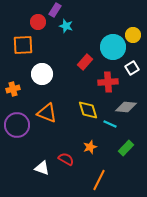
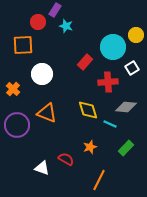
yellow circle: moved 3 px right
orange cross: rotated 32 degrees counterclockwise
